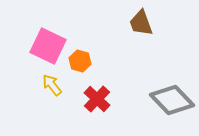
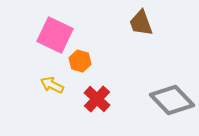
pink square: moved 7 px right, 11 px up
yellow arrow: rotated 25 degrees counterclockwise
